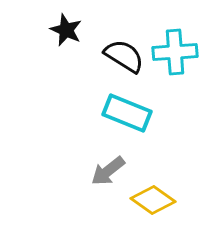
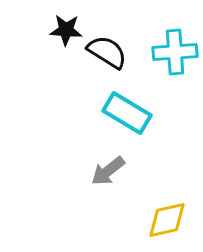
black star: rotated 20 degrees counterclockwise
black semicircle: moved 17 px left, 4 px up
cyan rectangle: rotated 9 degrees clockwise
yellow diamond: moved 14 px right, 20 px down; rotated 48 degrees counterclockwise
